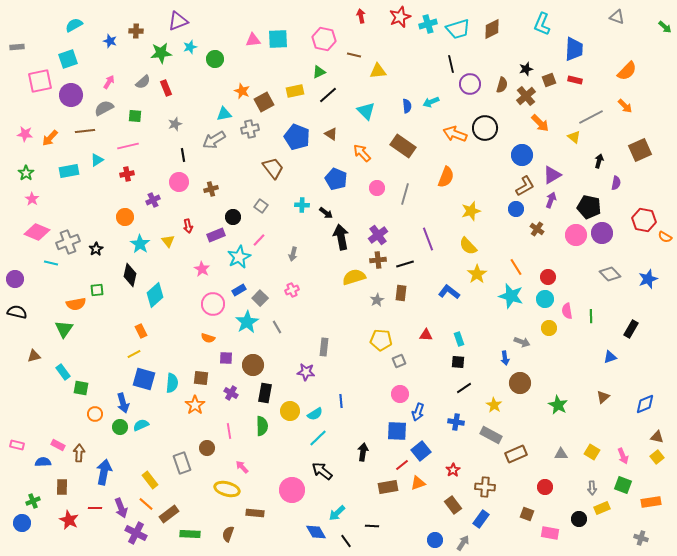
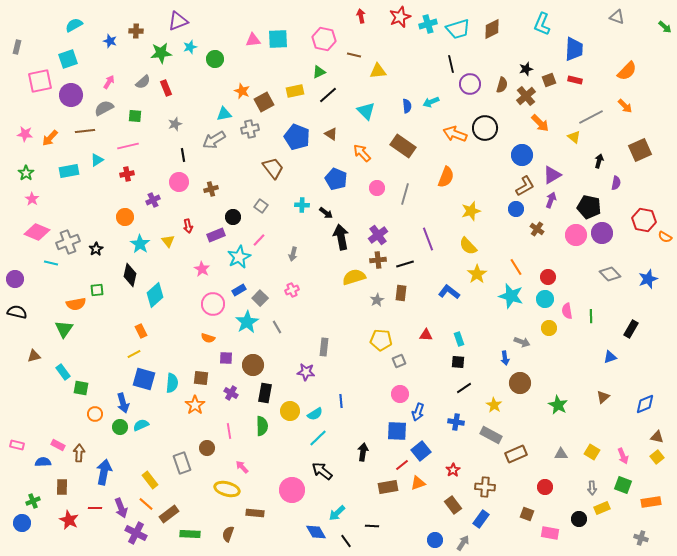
gray rectangle at (17, 47): rotated 72 degrees counterclockwise
